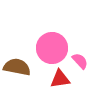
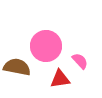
pink circle: moved 6 px left, 2 px up
